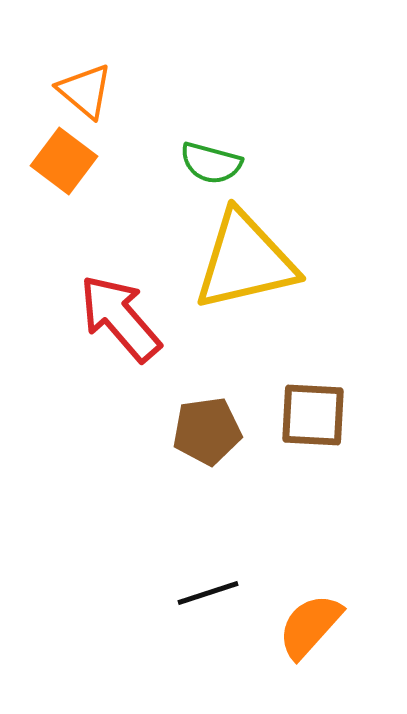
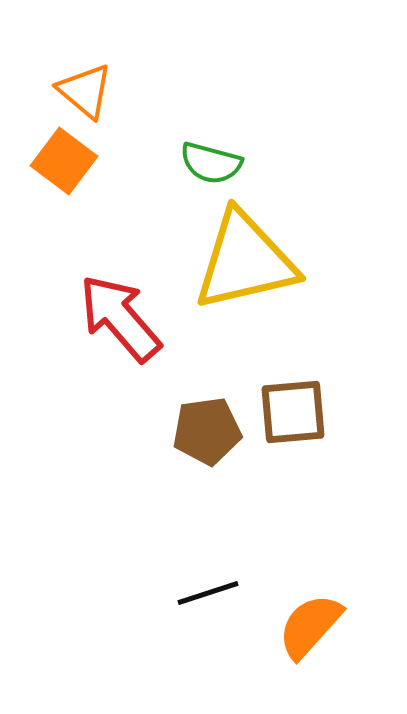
brown square: moved 20 px left, 3 px up; rotated 8 degrees counterclockwise
